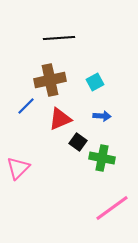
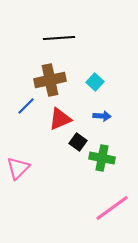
cyan square: rotated 18 degrees counterclockwise
